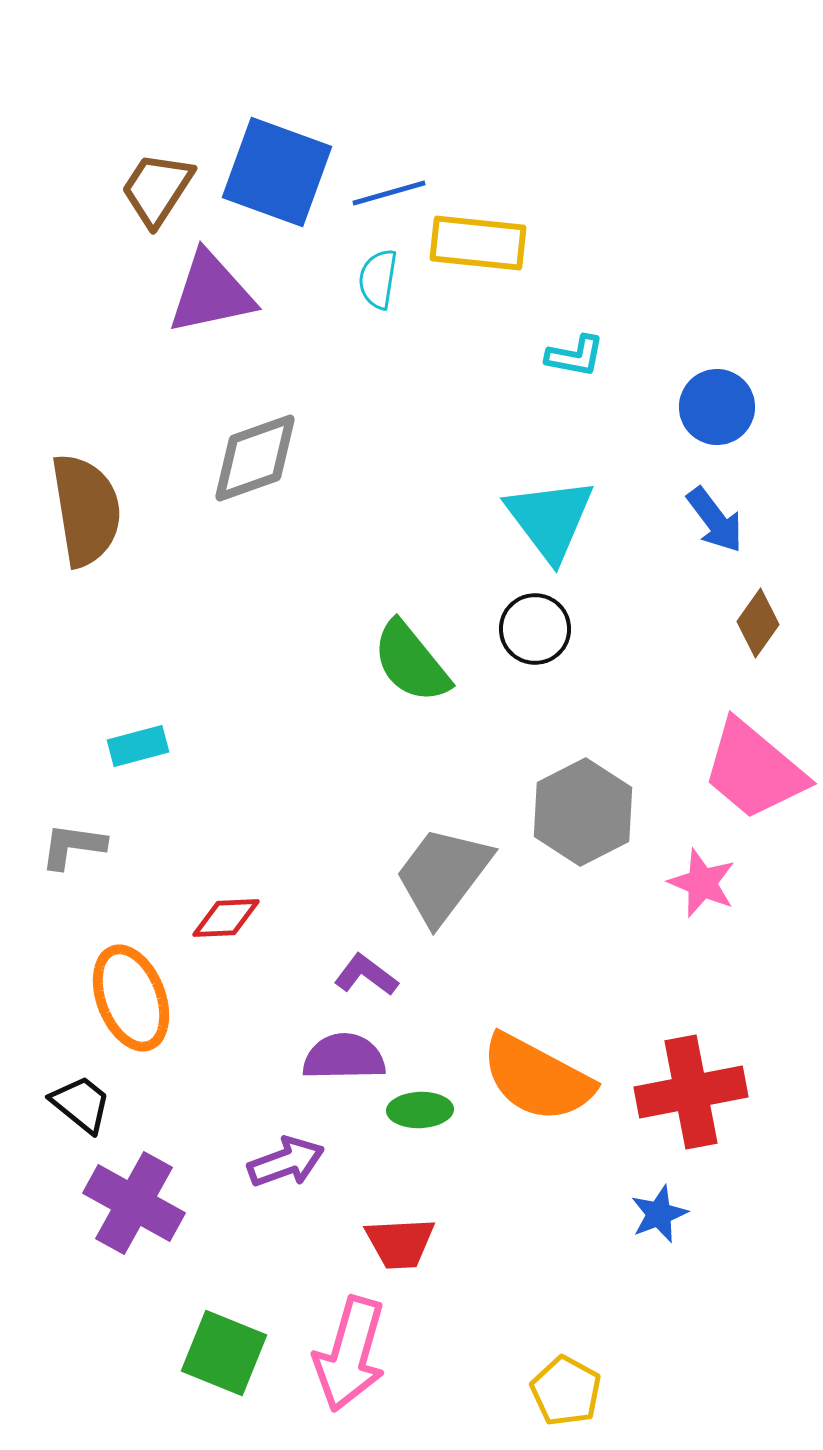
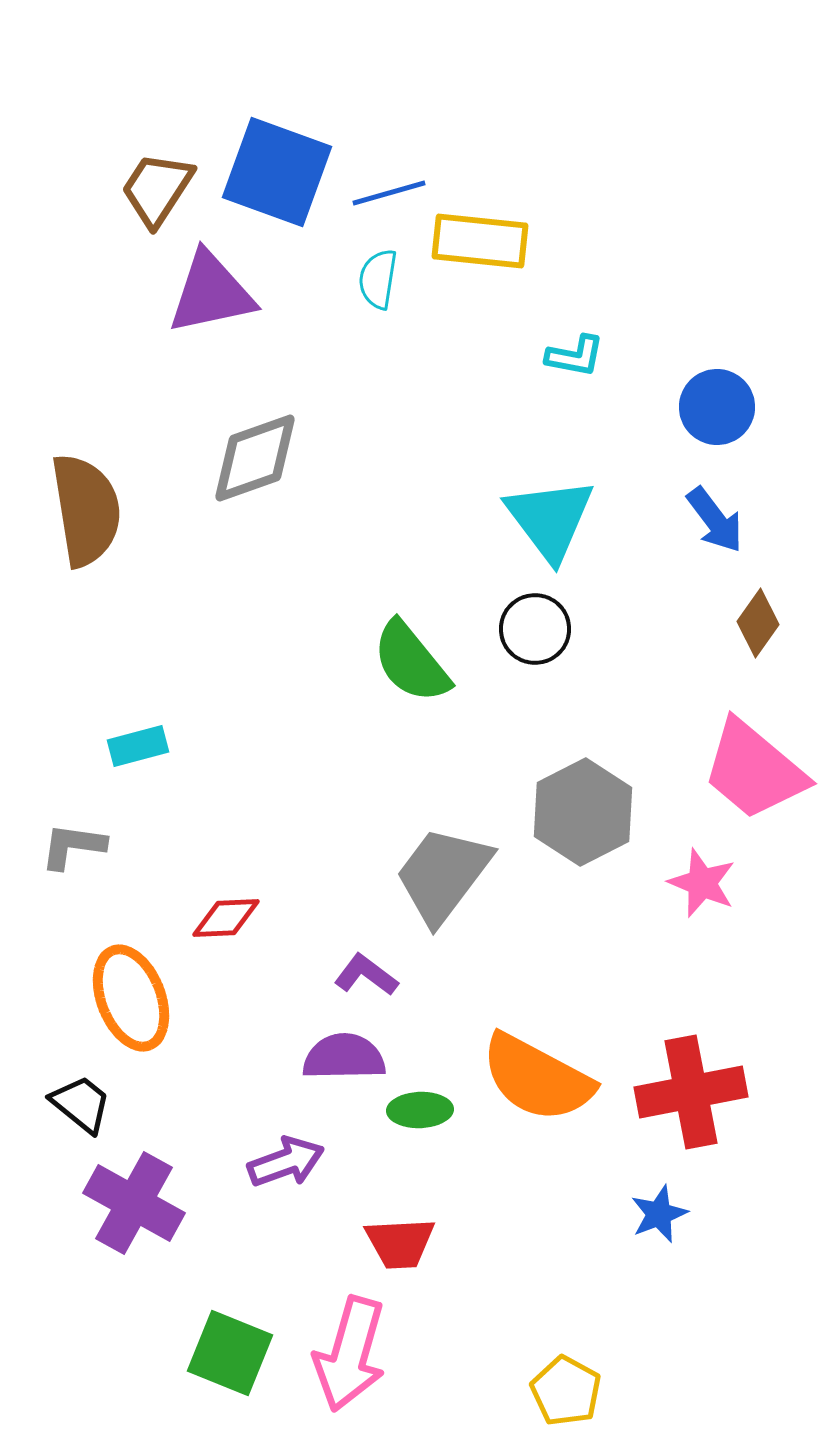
yellow rectangle: moved 2 px right, 2 px up
green square: moved 6 px right
